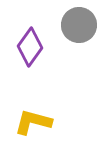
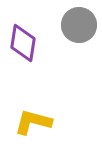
purple diamond: moved 7 px left, 4 px up; rotated 27 degrees counterclockwise
